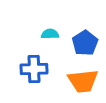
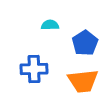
cyan semicircle: moved 9 px up
